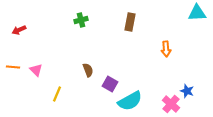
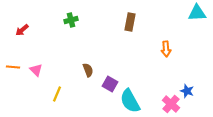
green cross: moved 10 px left
red arrow: moved 3 px right; rotated 16 degrees counterclockwise
cyan semicircle: rotated 90 degrees clockwise
